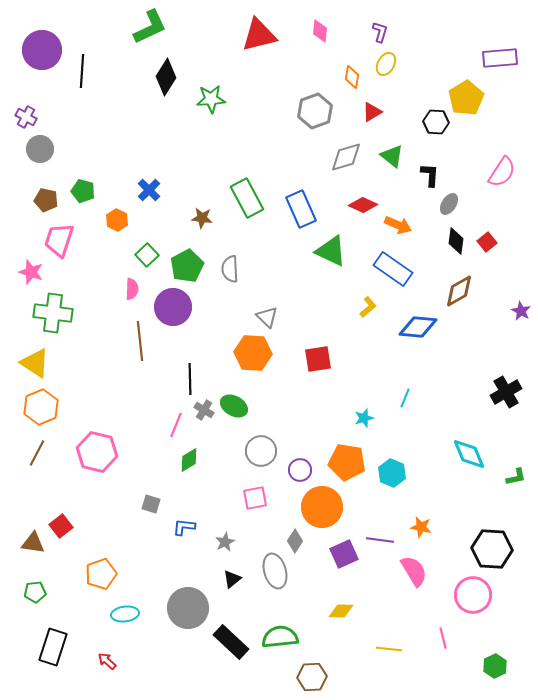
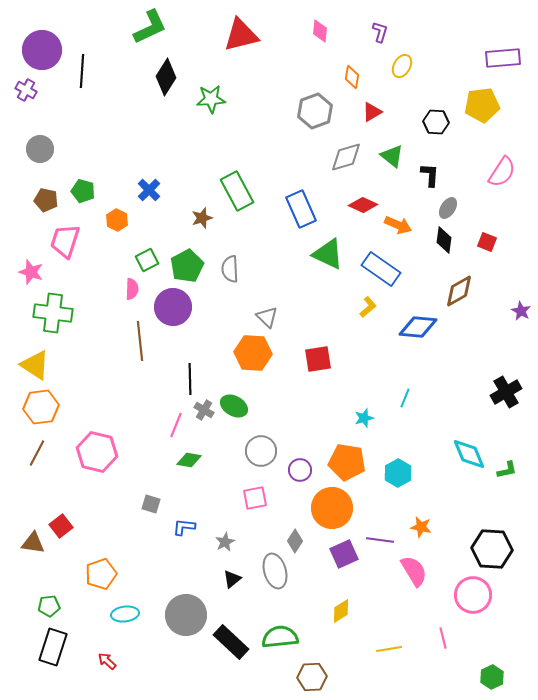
red triangle at (259, 35): moved 18 px left
purple rectangle at (500, 58): moved 3 px right
yellow ellipse at (386, 64): moved 16 px right, 2 px down
yellow pentagon at (466, 98): moved 16 px right, 7 px down; rotated 24 degrees clockwise
purple cross at (26, 117): moved 27 px up
green rectangle at (247, 198): moved 10 px left, 7 px up
gray ellipse at (449, 204): moved 1 px left, 4 px down
brown star at (202, 218): rotated 25 degrees counterclockwise
pink trapezoid at (59, 240): moved 6 px right, 1 px down
black diamond at (456, 241): moved 12 px left, 1 px up
red square at (487, 242): rotated 30 degrees counterclockwise
green triangle at (331, 251): moved 3 px left, 3 px down
green square at (147, 255): moved 5 px down; rotated 15 degrees clockwise
blue rectangle at (393, 269): moved 12 px left
yellow triangle at (35, 363): moved 2 px down
orange hexagon at (41, 407): rotated 16 degrees clockwise
green diamond at (189, 460): rotated 40 degrees clockwise
cyan hexagon at (392, 473): moved 6 px right; rotated 8 degrees clockwise
green L-shape at (516, 477): moved 9 px left, 7 px up
orange circle at (322, 507): moved 10 px right, 1 px down
green pentagon at (35, 592): moved 14 px right, 14 px down
gray circle at (188, 608): moved 2 px left, 7 px down
yellow diamond at (341, 611): rotated 35 degrees counterclockwise
yellow line at (389, 649): rotated 15 degrees counterclockwise
green hexagon at (495, 666): moved 3 px left, 11 px down
